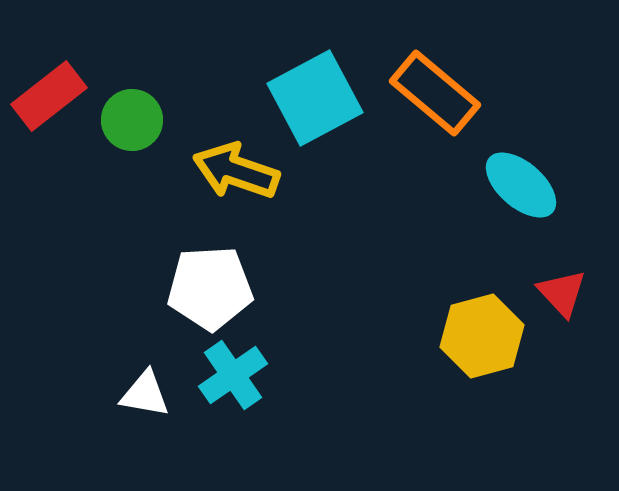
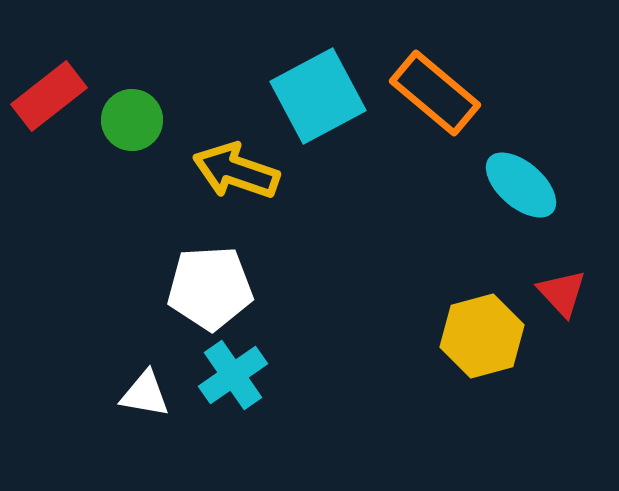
cyan square: moved 3 px right, 2 px up
